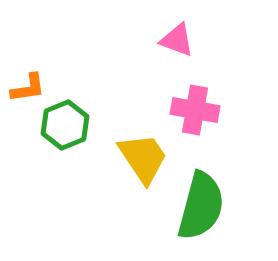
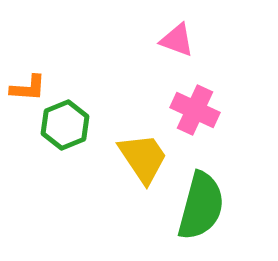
orange L-shape: rotated 12 degrees clockwise
pink cross: rotated 15 degrees clockwise
